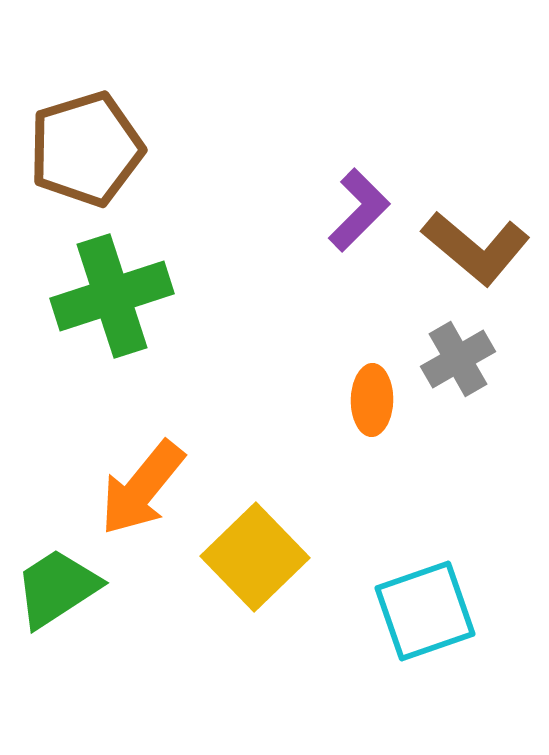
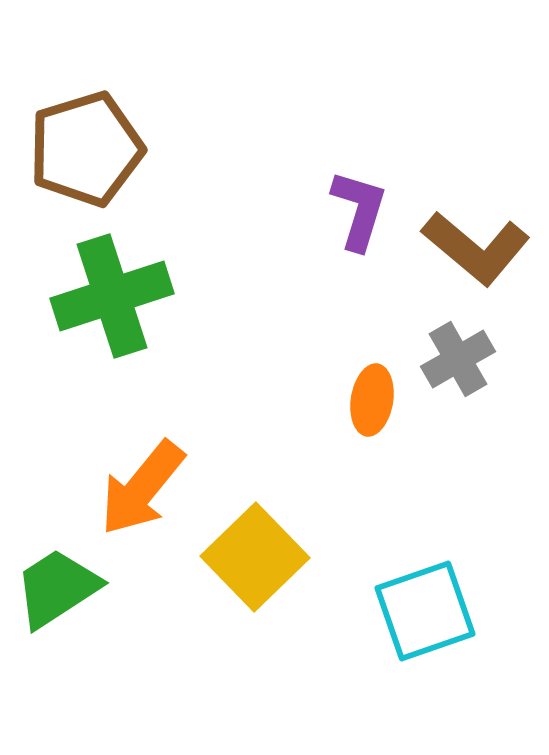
purple L-shape: rotated 28 degrees counterclockwise
orange ellipse: rotated 8 degrees clockwise
